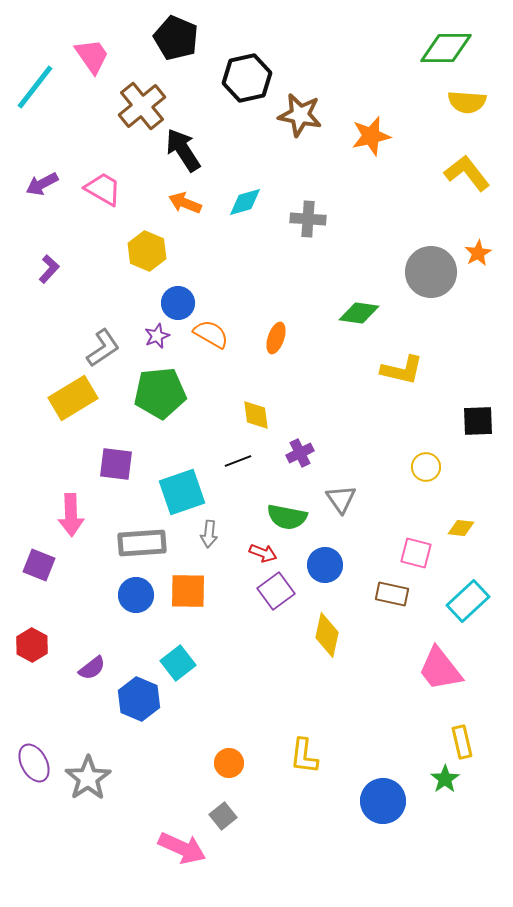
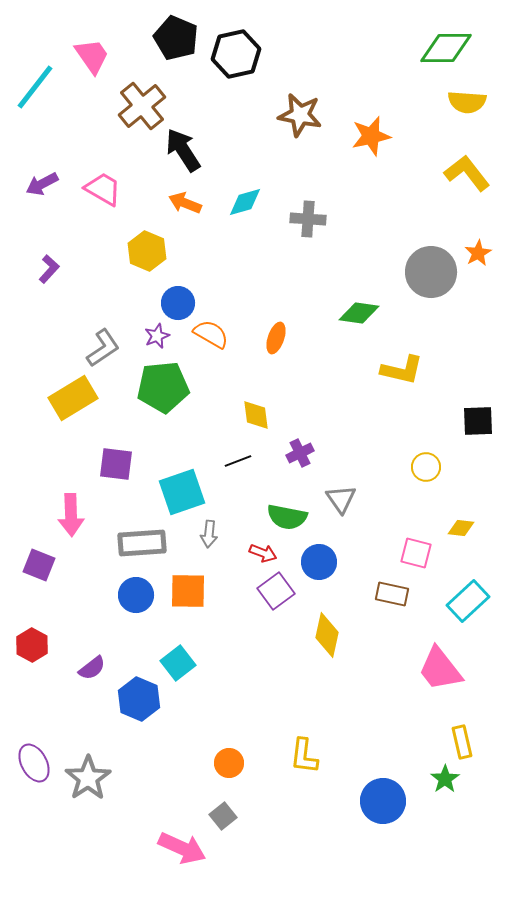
black hexagon at (247, 78): moved 11 px left, 24 px up
green pentagon at (160, 393): moved 3 px right, 6 px up
blue circle at (325, 565): moved 6 px left, 3 px up
